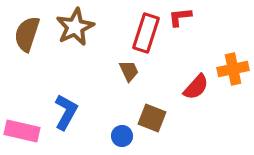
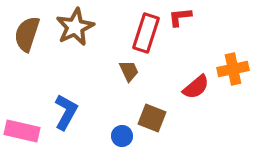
red semicircle: rotated 8 degrees clockwise
